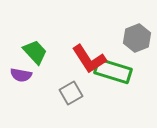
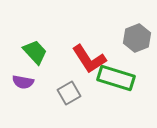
green rectangle: moved 3 px right, 7 px down
purple semicircle: moved 2 px right, 7 px down
gray square: moved 2 px left
